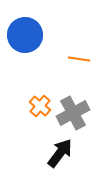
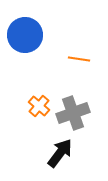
orange cross: moved 1 px left
gray cross: rotated 8 degrees clockwise
